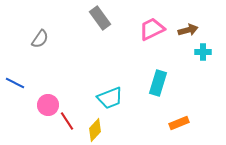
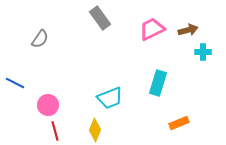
red line: moved 12 px left, 10 px down; rotated 18 degrees clockwise
yellow diamond: rotated 20 degrees counterclockwise
